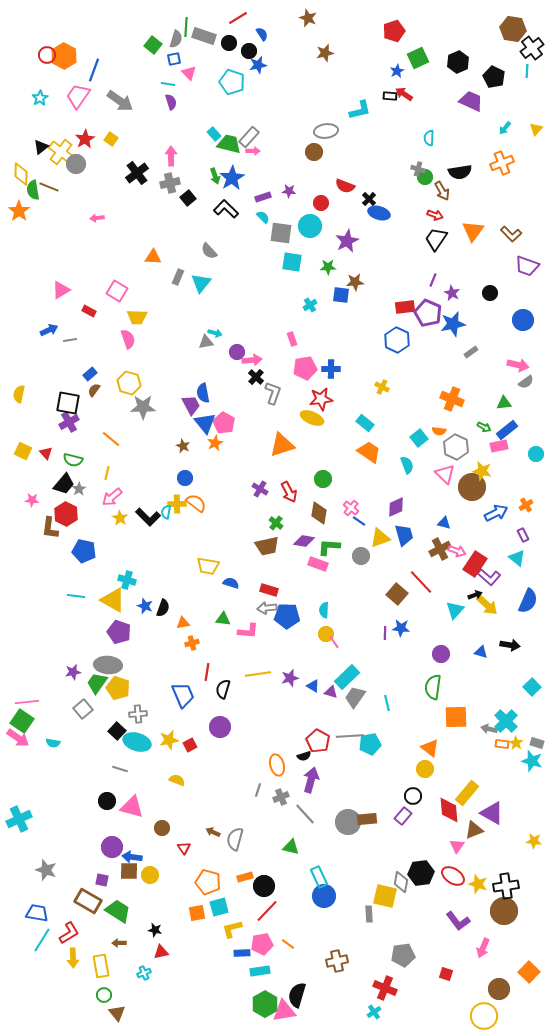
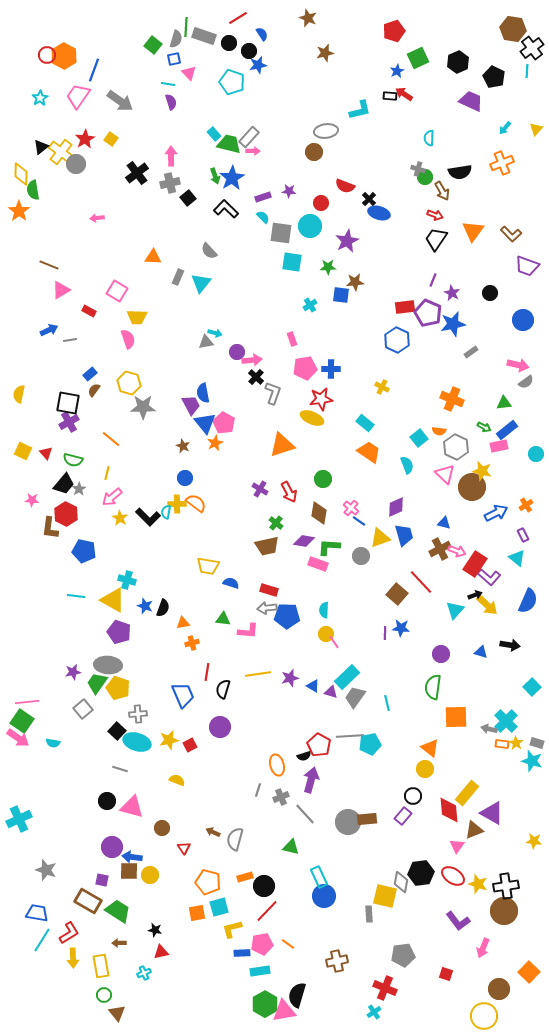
brown line at (49, 187): moved 78 px down
red pentagon at (318, 741): moved 1 px right, 4 px down
